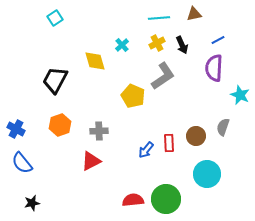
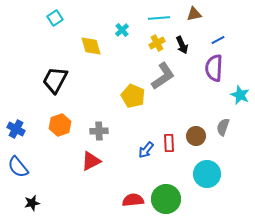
cyan cross: moved 15 px up
yellow diamond: moved 4 px left, 15 px up
blue semicircle: moved 4 px left, 4 px down
